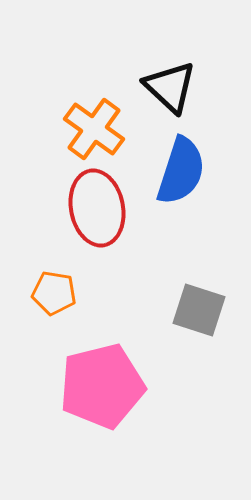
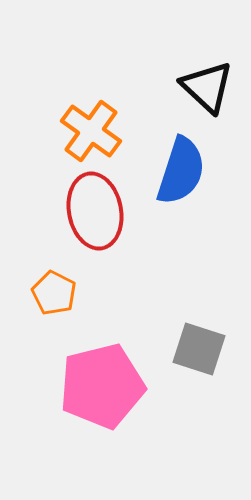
black triangle: moved 37 px right
orange cross: moved 3 px left, 2 px down
red ellipse: moved 2 px left, 3 px down
orange pentagon: rotated 18 degrees clockwise
gray square: moved 39 px down
